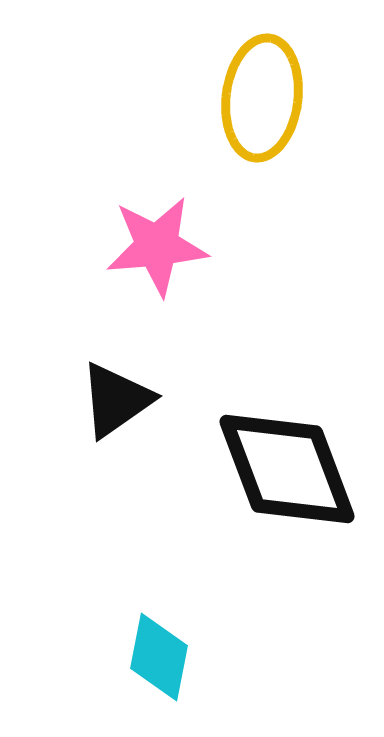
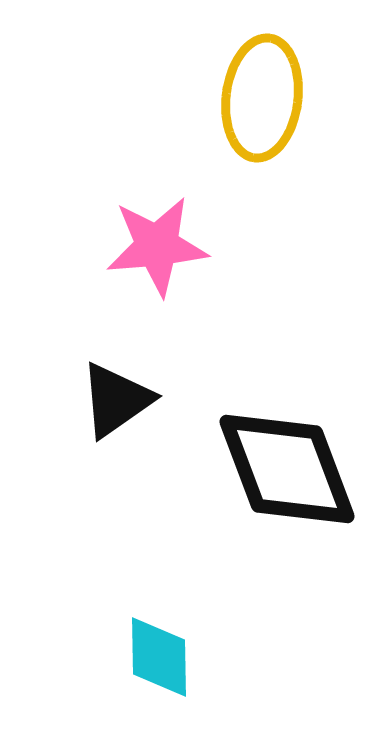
cyan diamond: rotated 12 degrees counterclockwise
